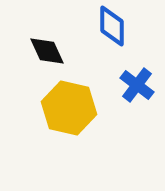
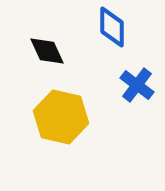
blue diamond: moved 1 px down
yellow hexagon: moved 8 px left, 9 px down
